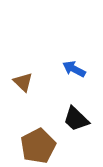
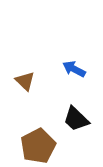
brown triangle: moved 2 px right, 1 px up
